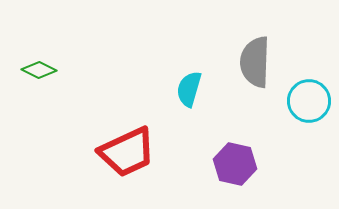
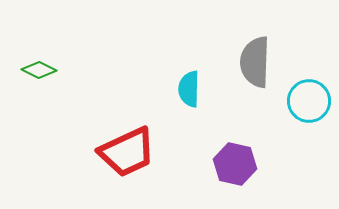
cyan semicircle: rotated 15 degrees counterclockwise
